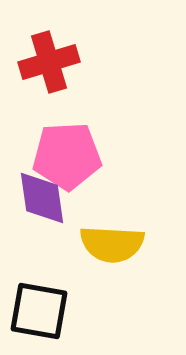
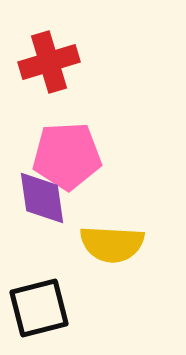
black square: moved 3 px up; rotated 24 degrees counterclockwise
